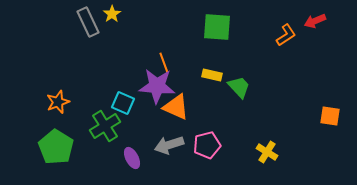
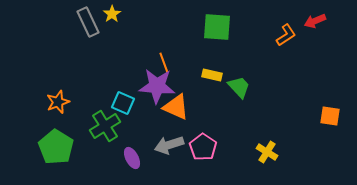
pink pentagon: moved 4 px left, 2 px down; rotated 24 degrees counterclockwise
